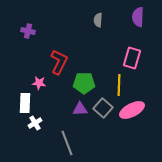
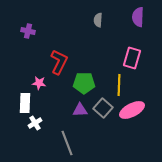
purple triangle: moved 1 px down
